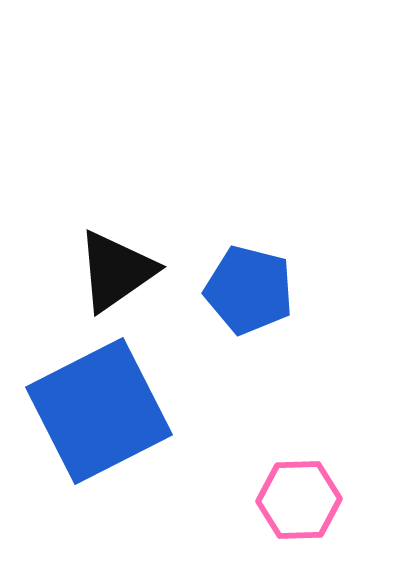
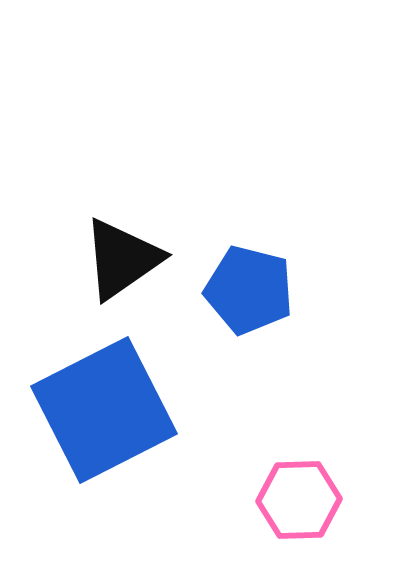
black triangle: moved 6 px right, 12 px up
blue square: moved 5 px right, 1 px up
